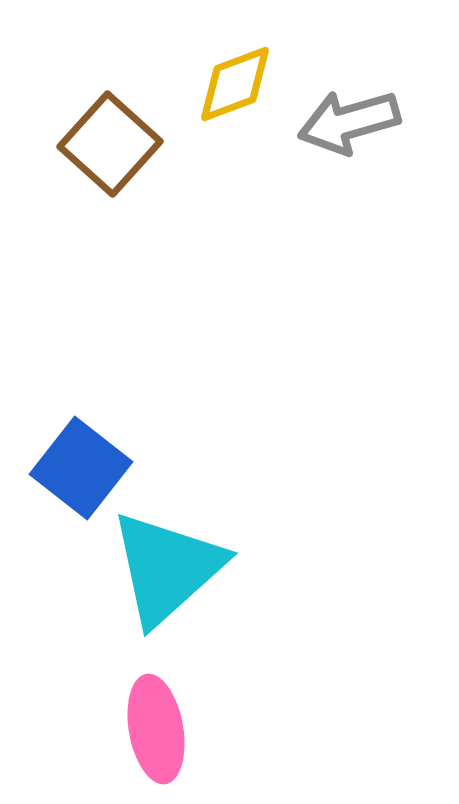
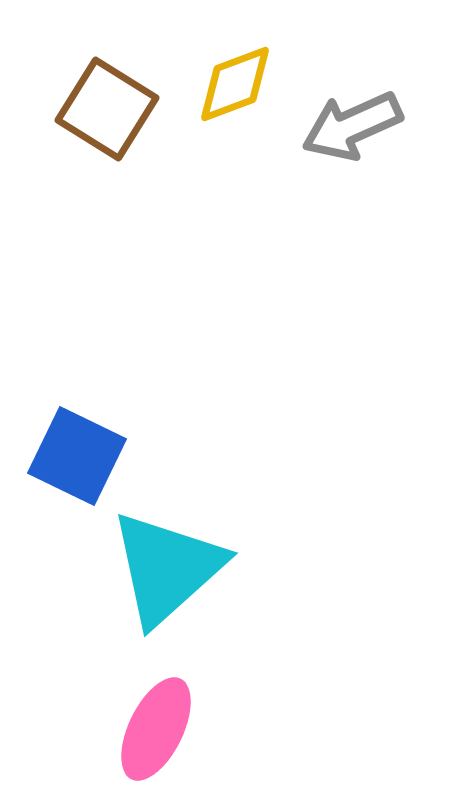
gray arrow: moved 3 px right, 4 px down; rotated 8 degrees counterclockwise
brown square: moved 3 px left, 35 px up; rotated 10 degrees counterclockwise
blue square: moved 4 px left, 12 px up; rotated 12 degrees counterclockwise
pink ellipse: rotated 36 degrees clockwise
